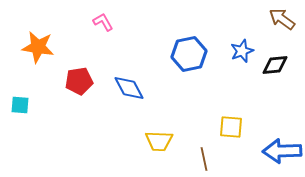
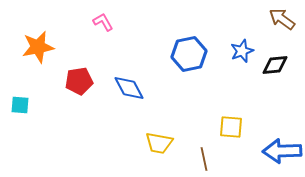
orange star: rotated 20 degrees counterclockwise
yellow trapezoid: moved 2 px down; rotated 8 degrees clockwise
